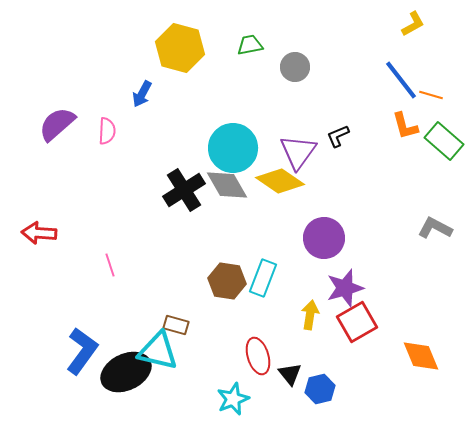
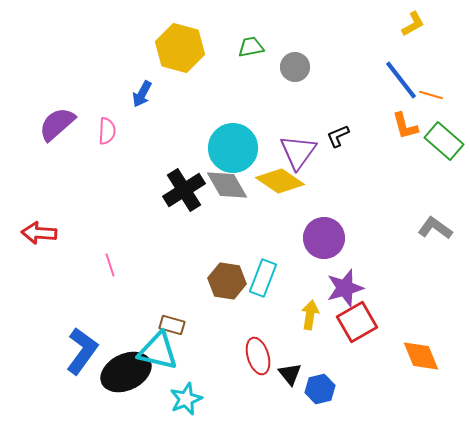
green trapezoid: moved 1 px right, 2 px down
gray L-shape: rotated 8 degrees clockwise
brown rectangle: moved 4 px left
cyan star: moved 47 px left
